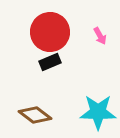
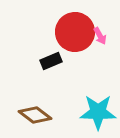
red circle: moved 25 px right
black rectangle: moved 1 px right, 1 px up
